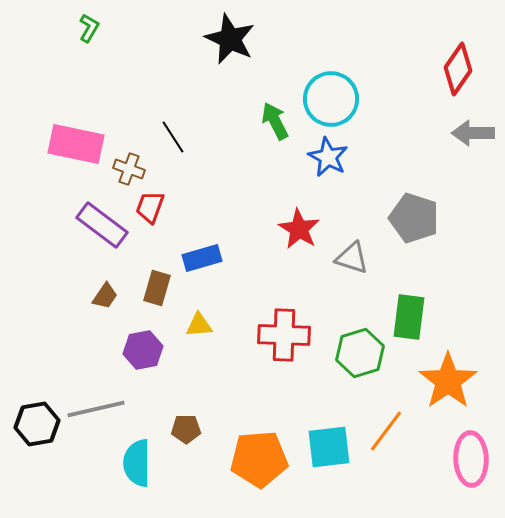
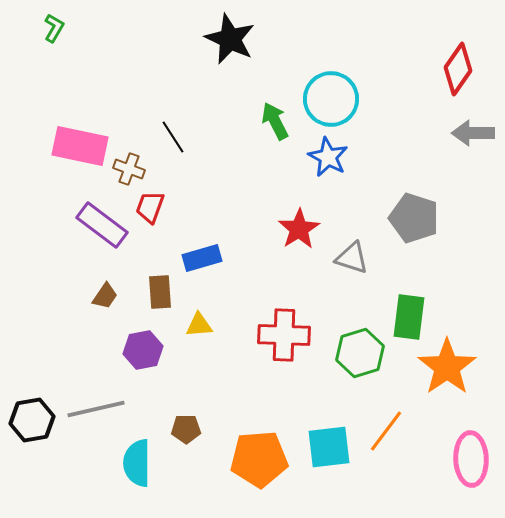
green L-shape: moved 35 px left
pink rectangle: moved 4 px right, 2 px down
red star: rotated 9 degrees clockwise
brown rectangle: moved 3 px right, 4 px down; rotated 20 degrees counterclockwise
orange star: moved 1 px left, 14 px up
black hexagon: moved 5 px left, 4 px up
